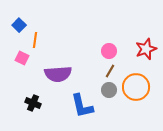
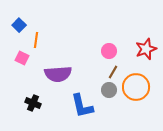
orange line: moved 1 px right
brown line: moved 3 px right, 1 px down
